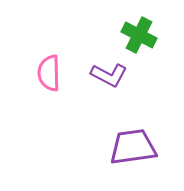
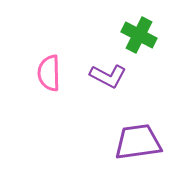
purple L-shape: moved 1 px left, 1 px down
purple trapezoid: moved 5 px right, 5 px up
